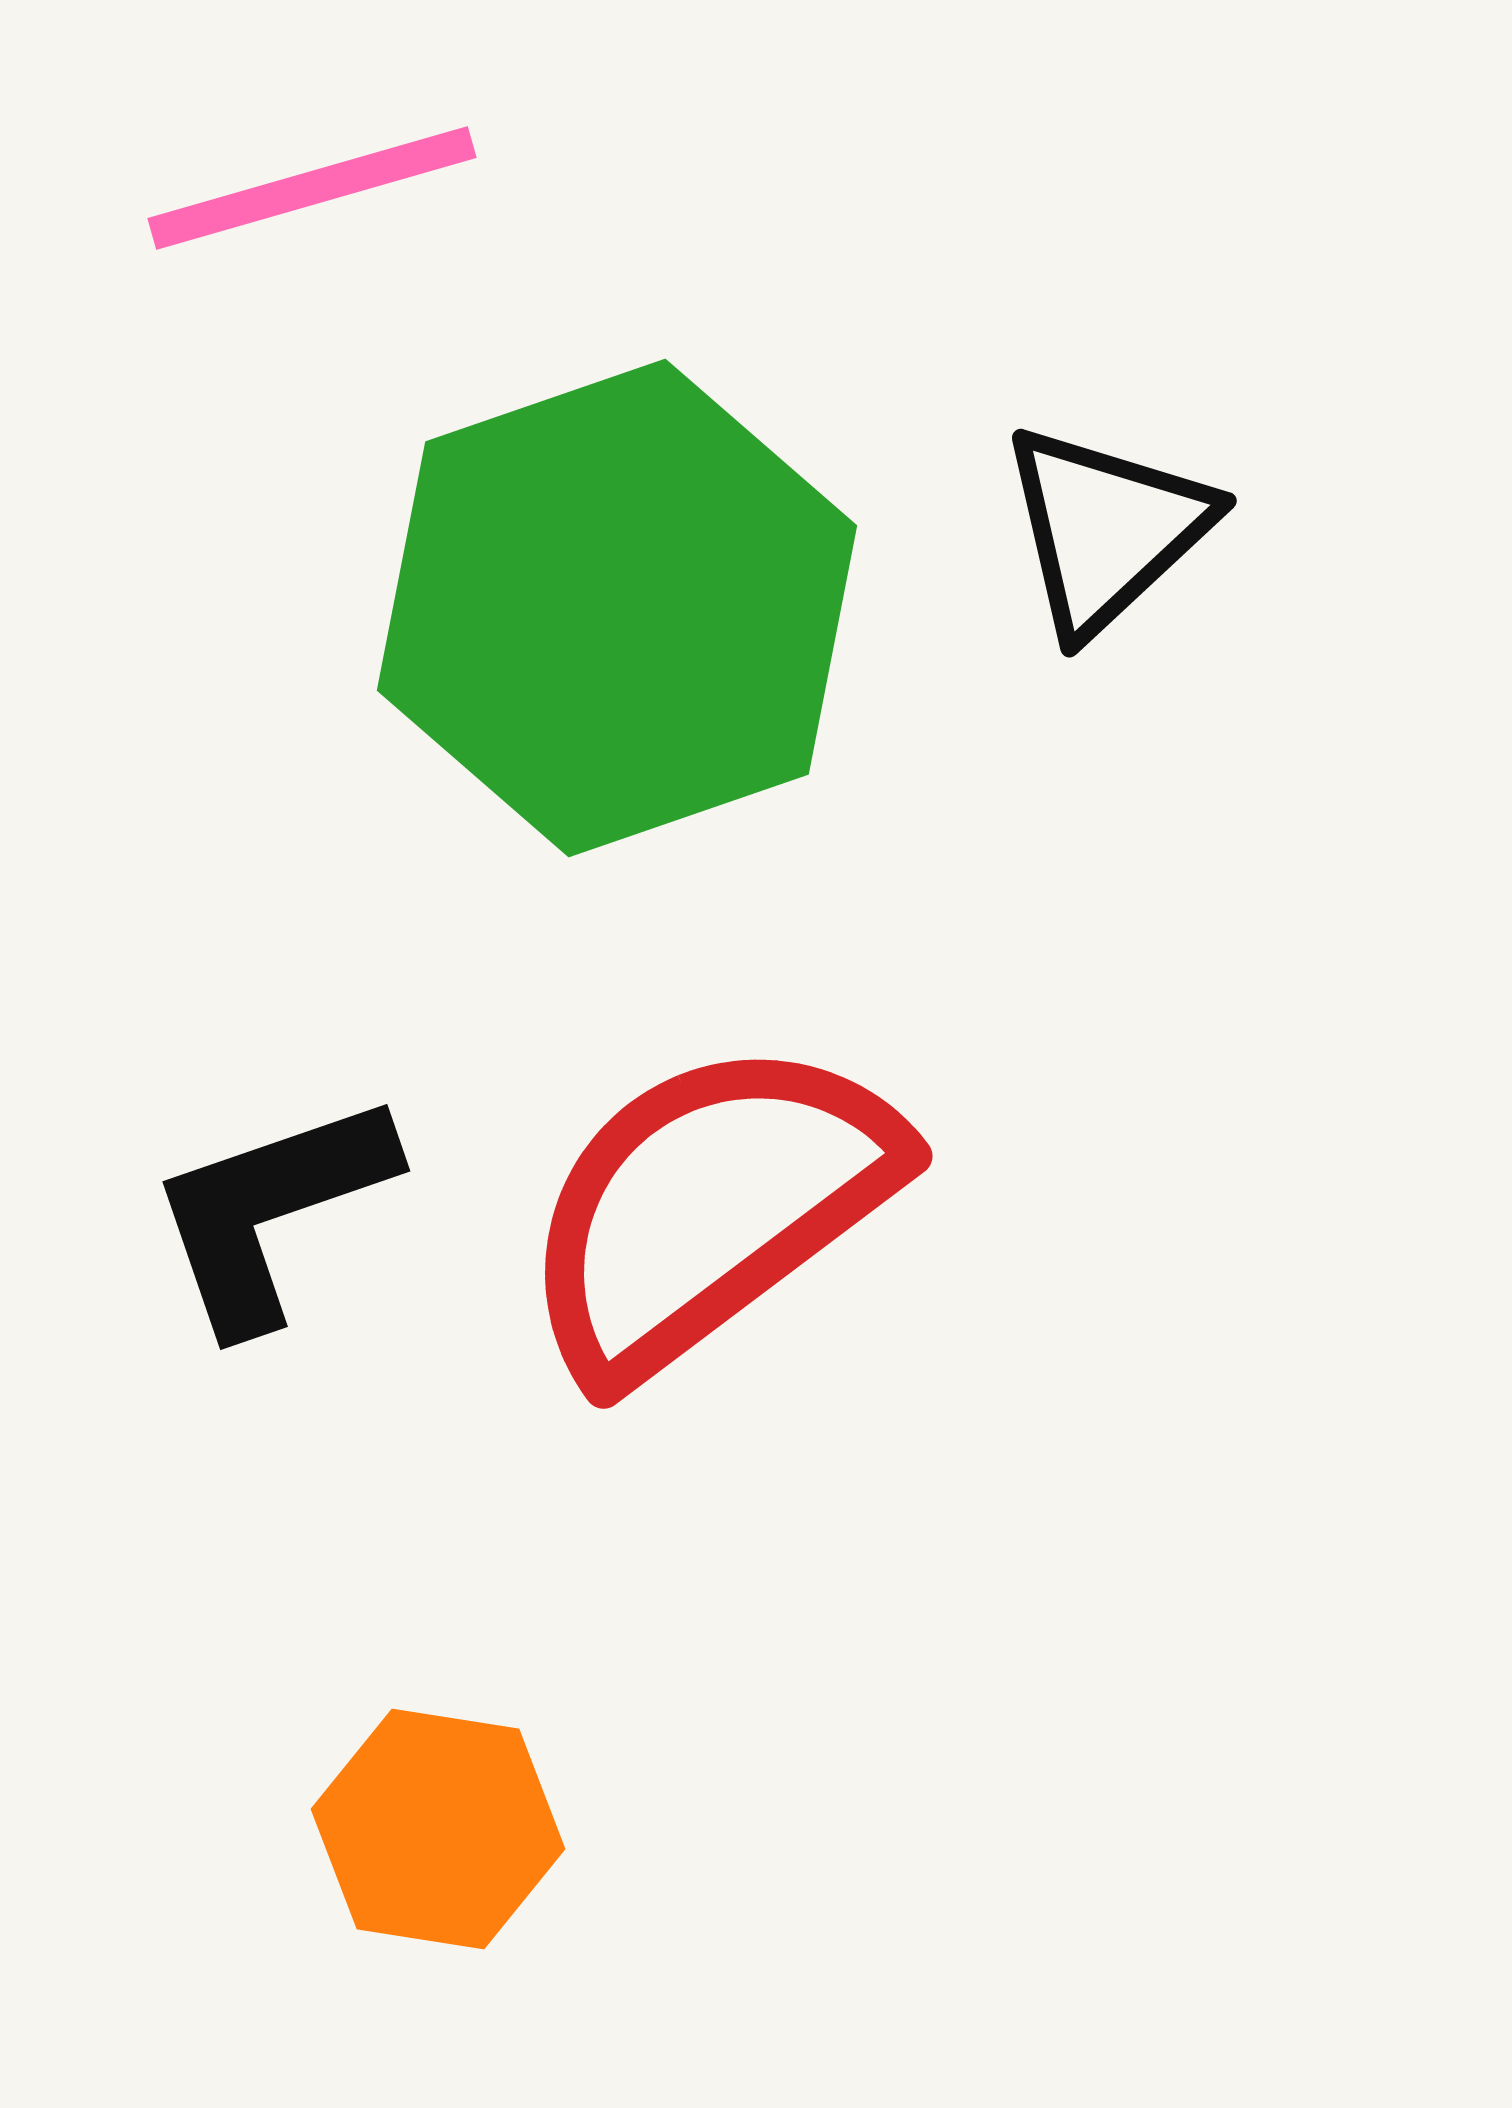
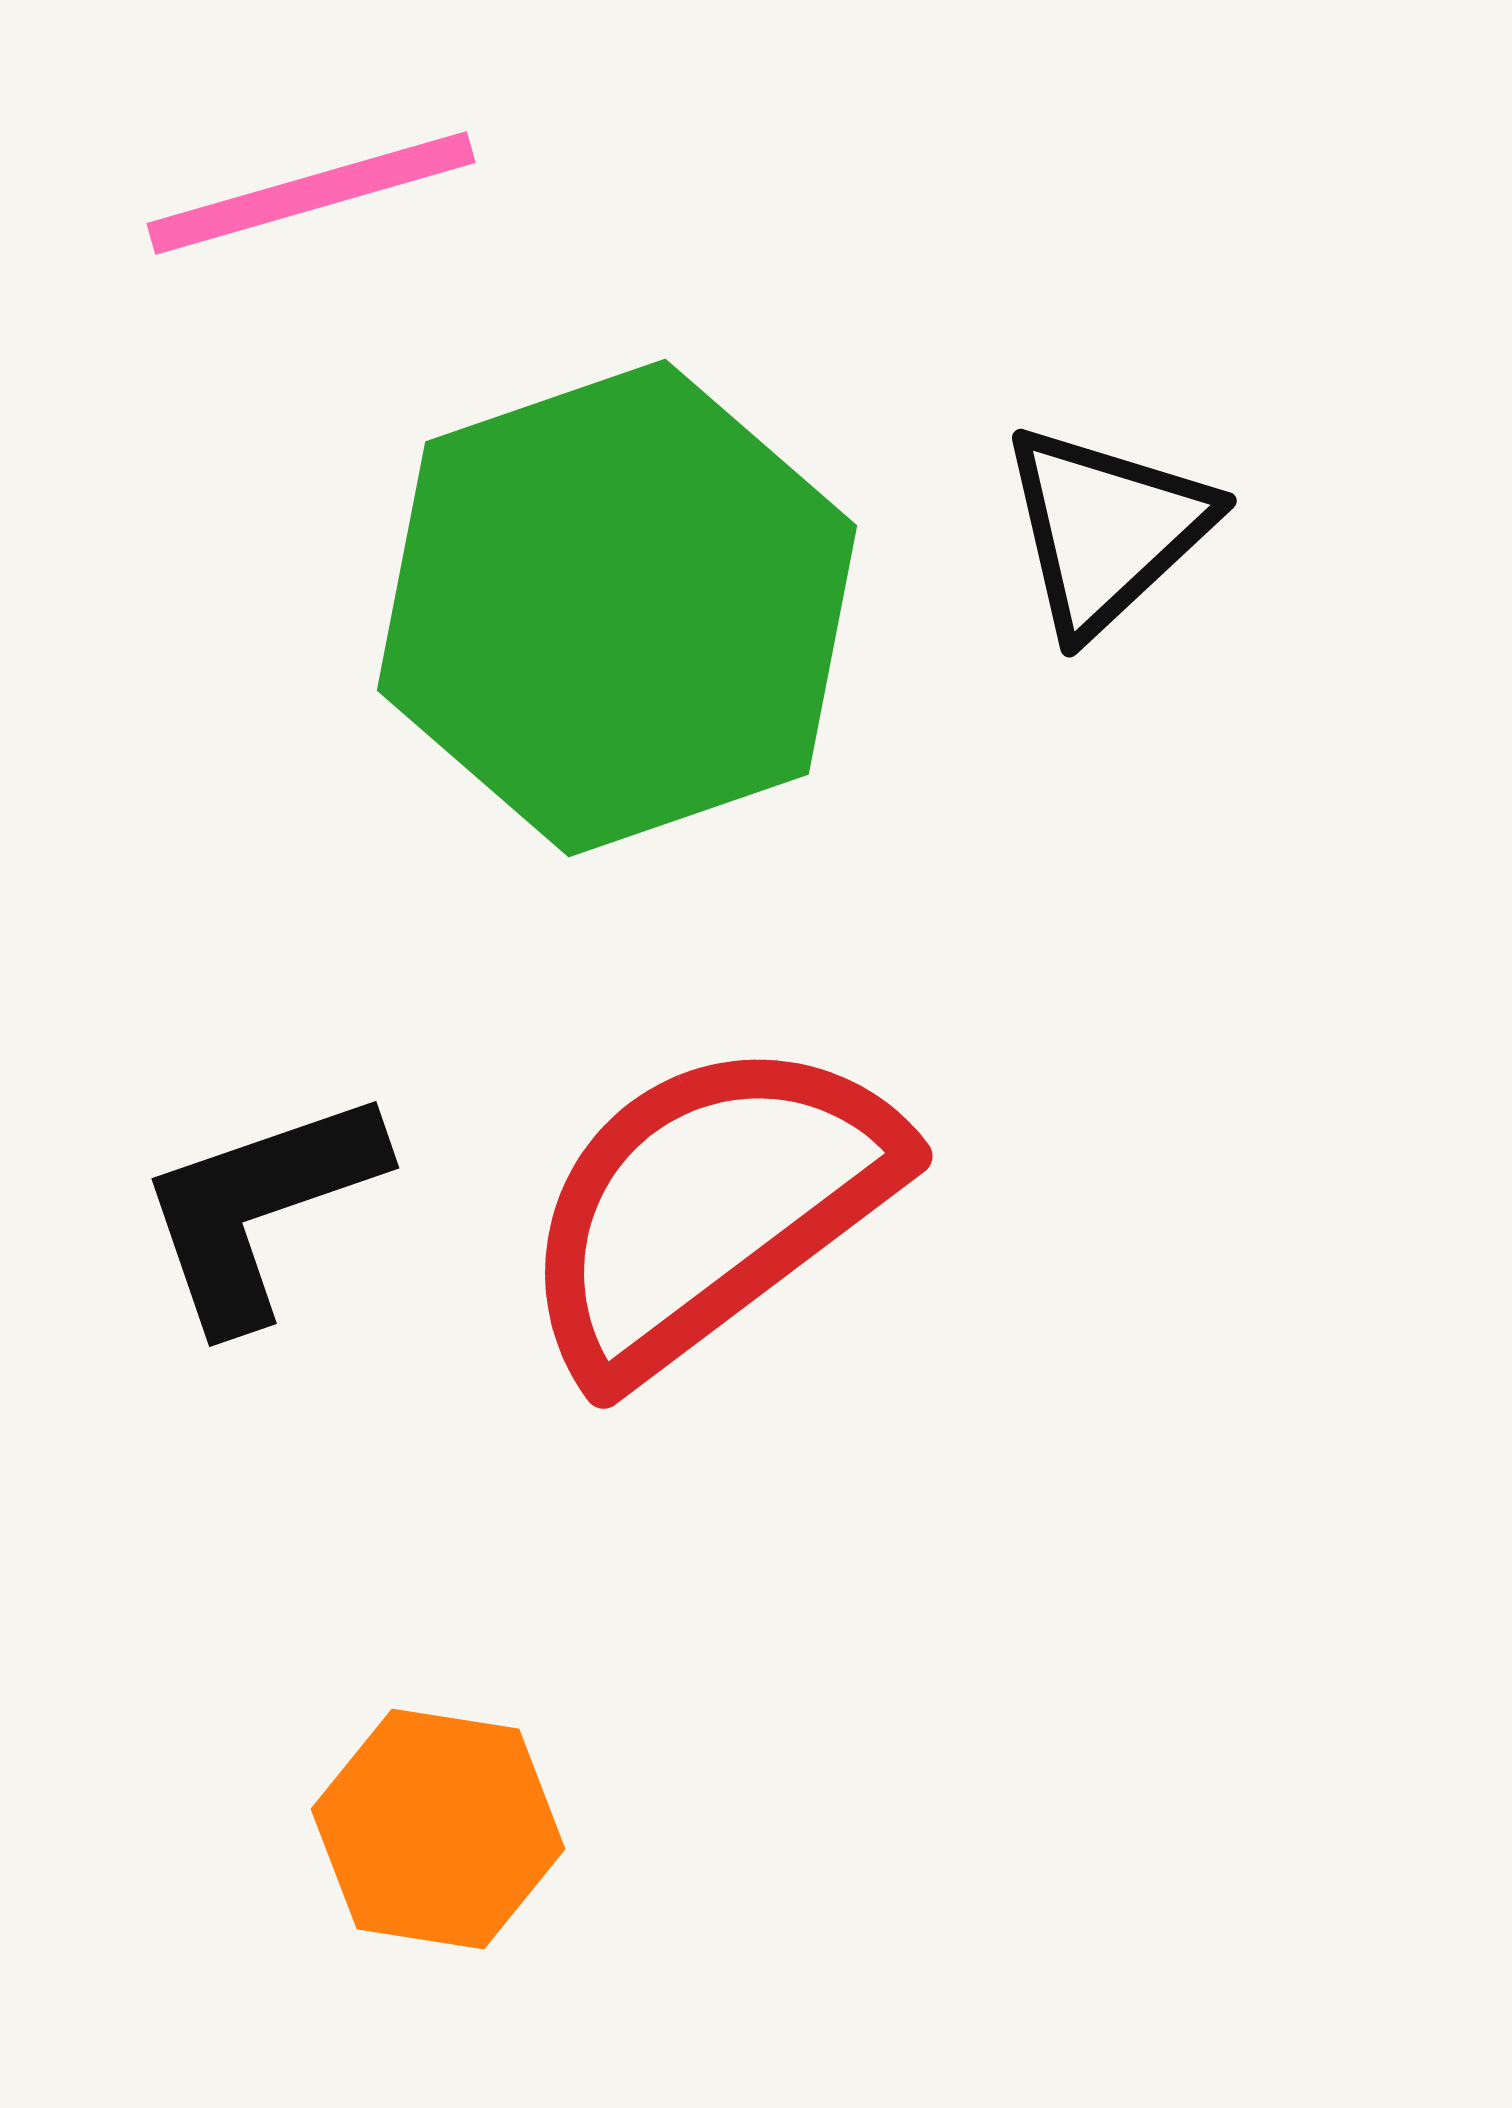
pink line: moved 1 px left, 5 px down
black L-shape: moved 11 px left, 3 px up
